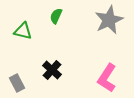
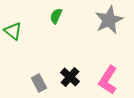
green triangle: moved 10 px left; rotated 24 degrees clockwise
black cross: moved 18 px right, 7 px down
pink L-shape: moved 1 px right, 2 px down
gray rectangle: moved 22 px right
